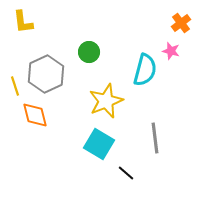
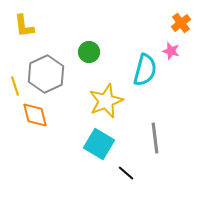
yellow L-shape: moved 1 px right, 4 px down
